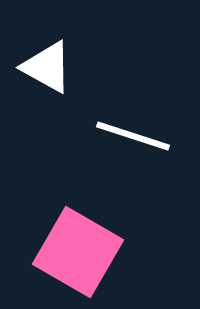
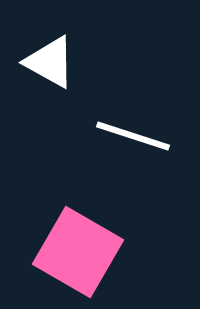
white triangle: moved 3 px right, 5 px up
